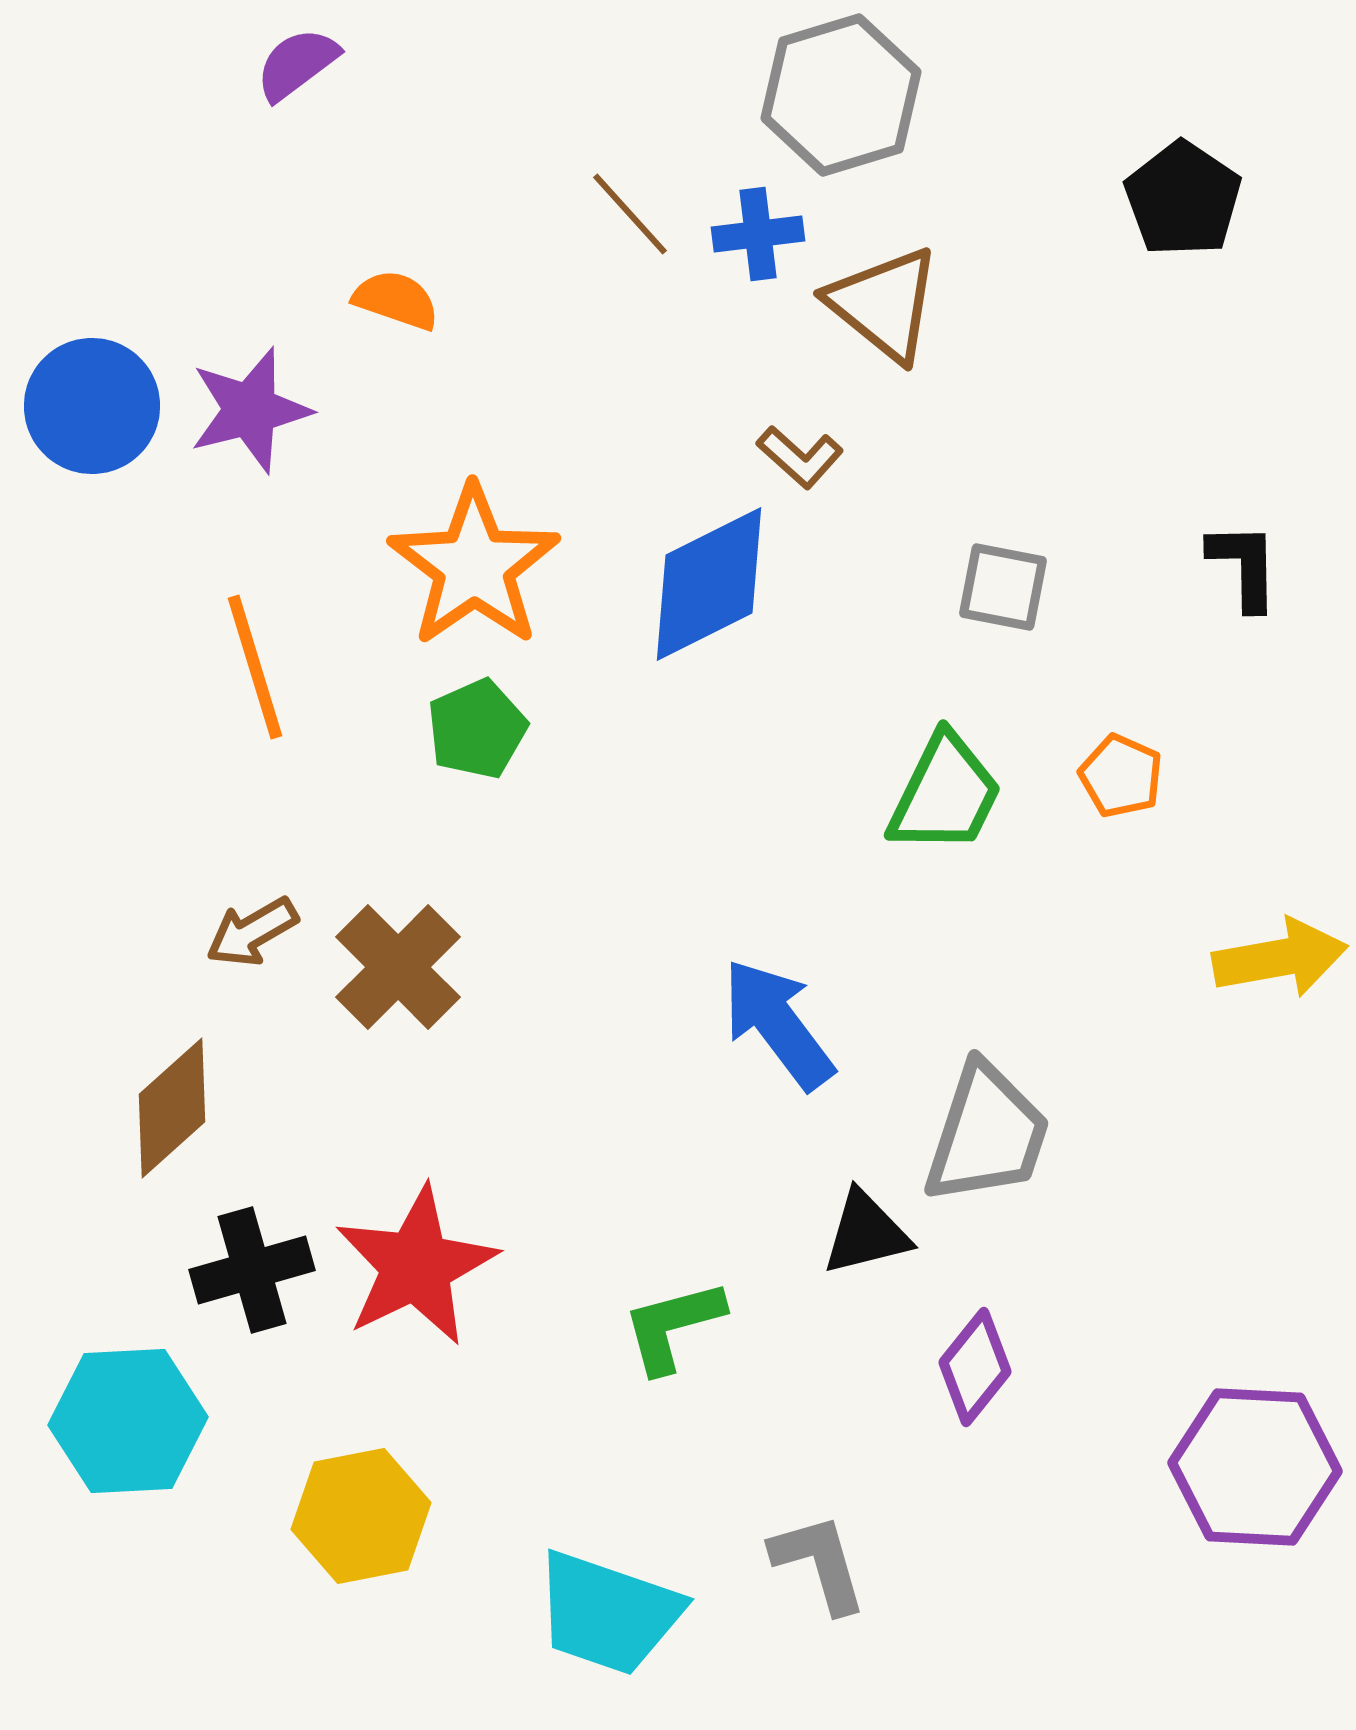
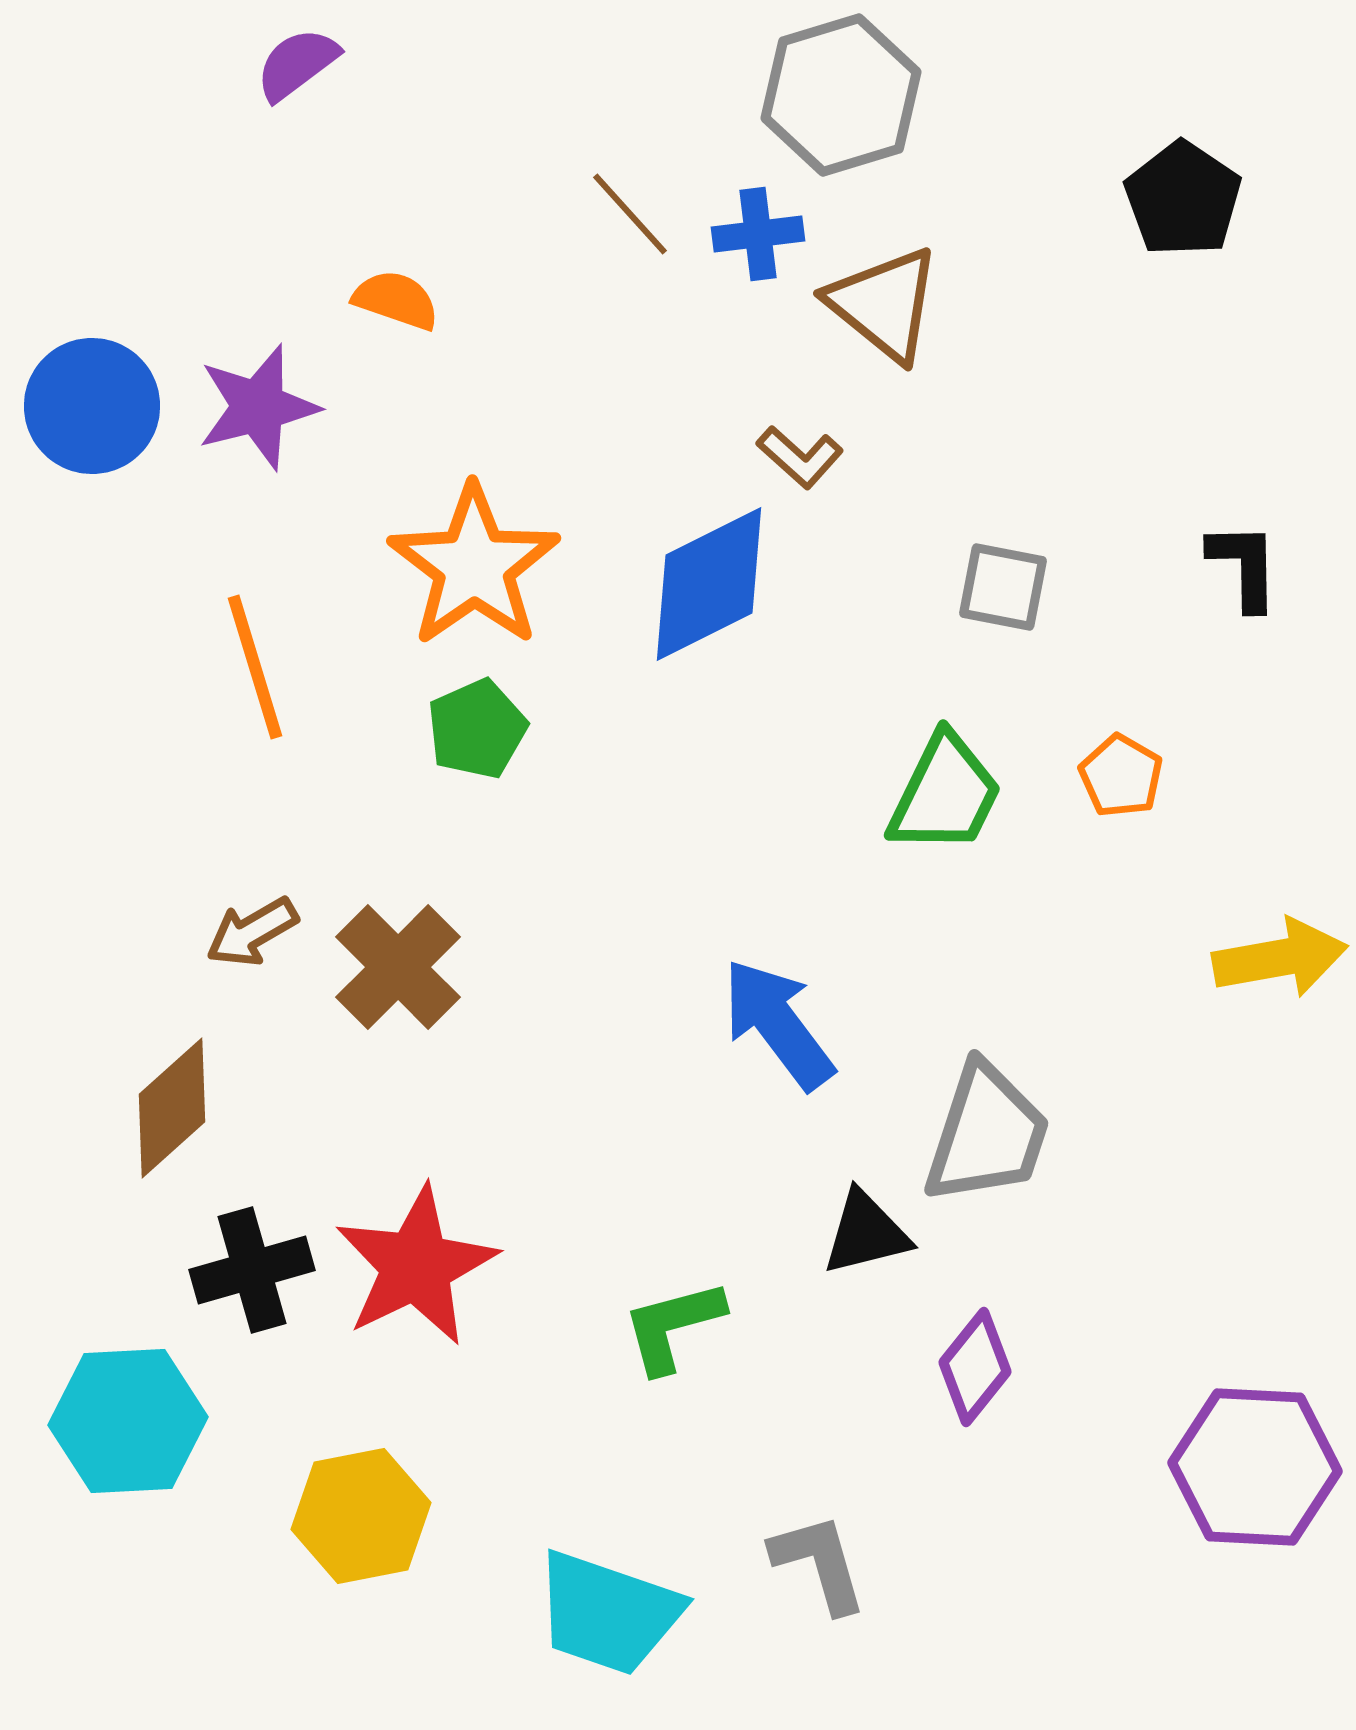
purple star: moved 8 px right, 3 px up
orange pentagon: rotated 6 degrees clockwise
